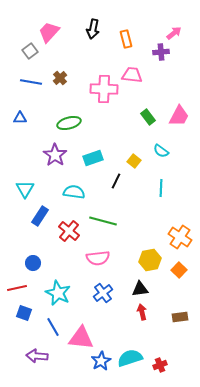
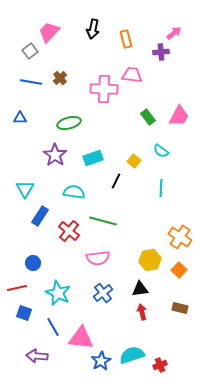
brown rectangle at (180, 317): moved 9 px up; rotated 21 degrees clockwise
cyan semicircle at (130, 358): moved 2 px right, 3 px up
